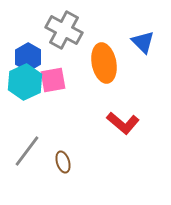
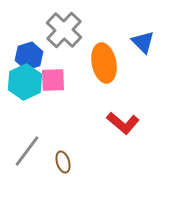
gray cross: rotated 15 degrees clockwise
blue hexagon: moved 1 px right, 1 px up; rotated 12 degrees clockwise
pink square: rotated 8 degrees clockwise
